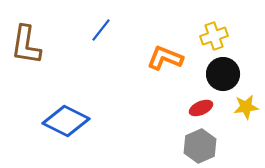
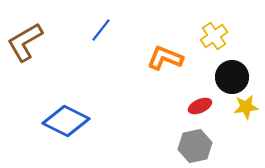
yellow cross: rotated 16 degrees counterclockwise
brown L-shape: moved 1 px left, 3 px up; rotated 51 degrees clockwise
black circle: moved 9 px right, 3 px down
red ellipse: moved 1 px left, 2 px up
gray hexagon: moved 5 px left; rotated 12 degrees clockwise
